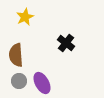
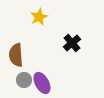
yellow star: moved 14 px right
black cross: moved 6 px right; rotated 12 degrees clockwise
gray circle: moved 5 px right, 1 px up
